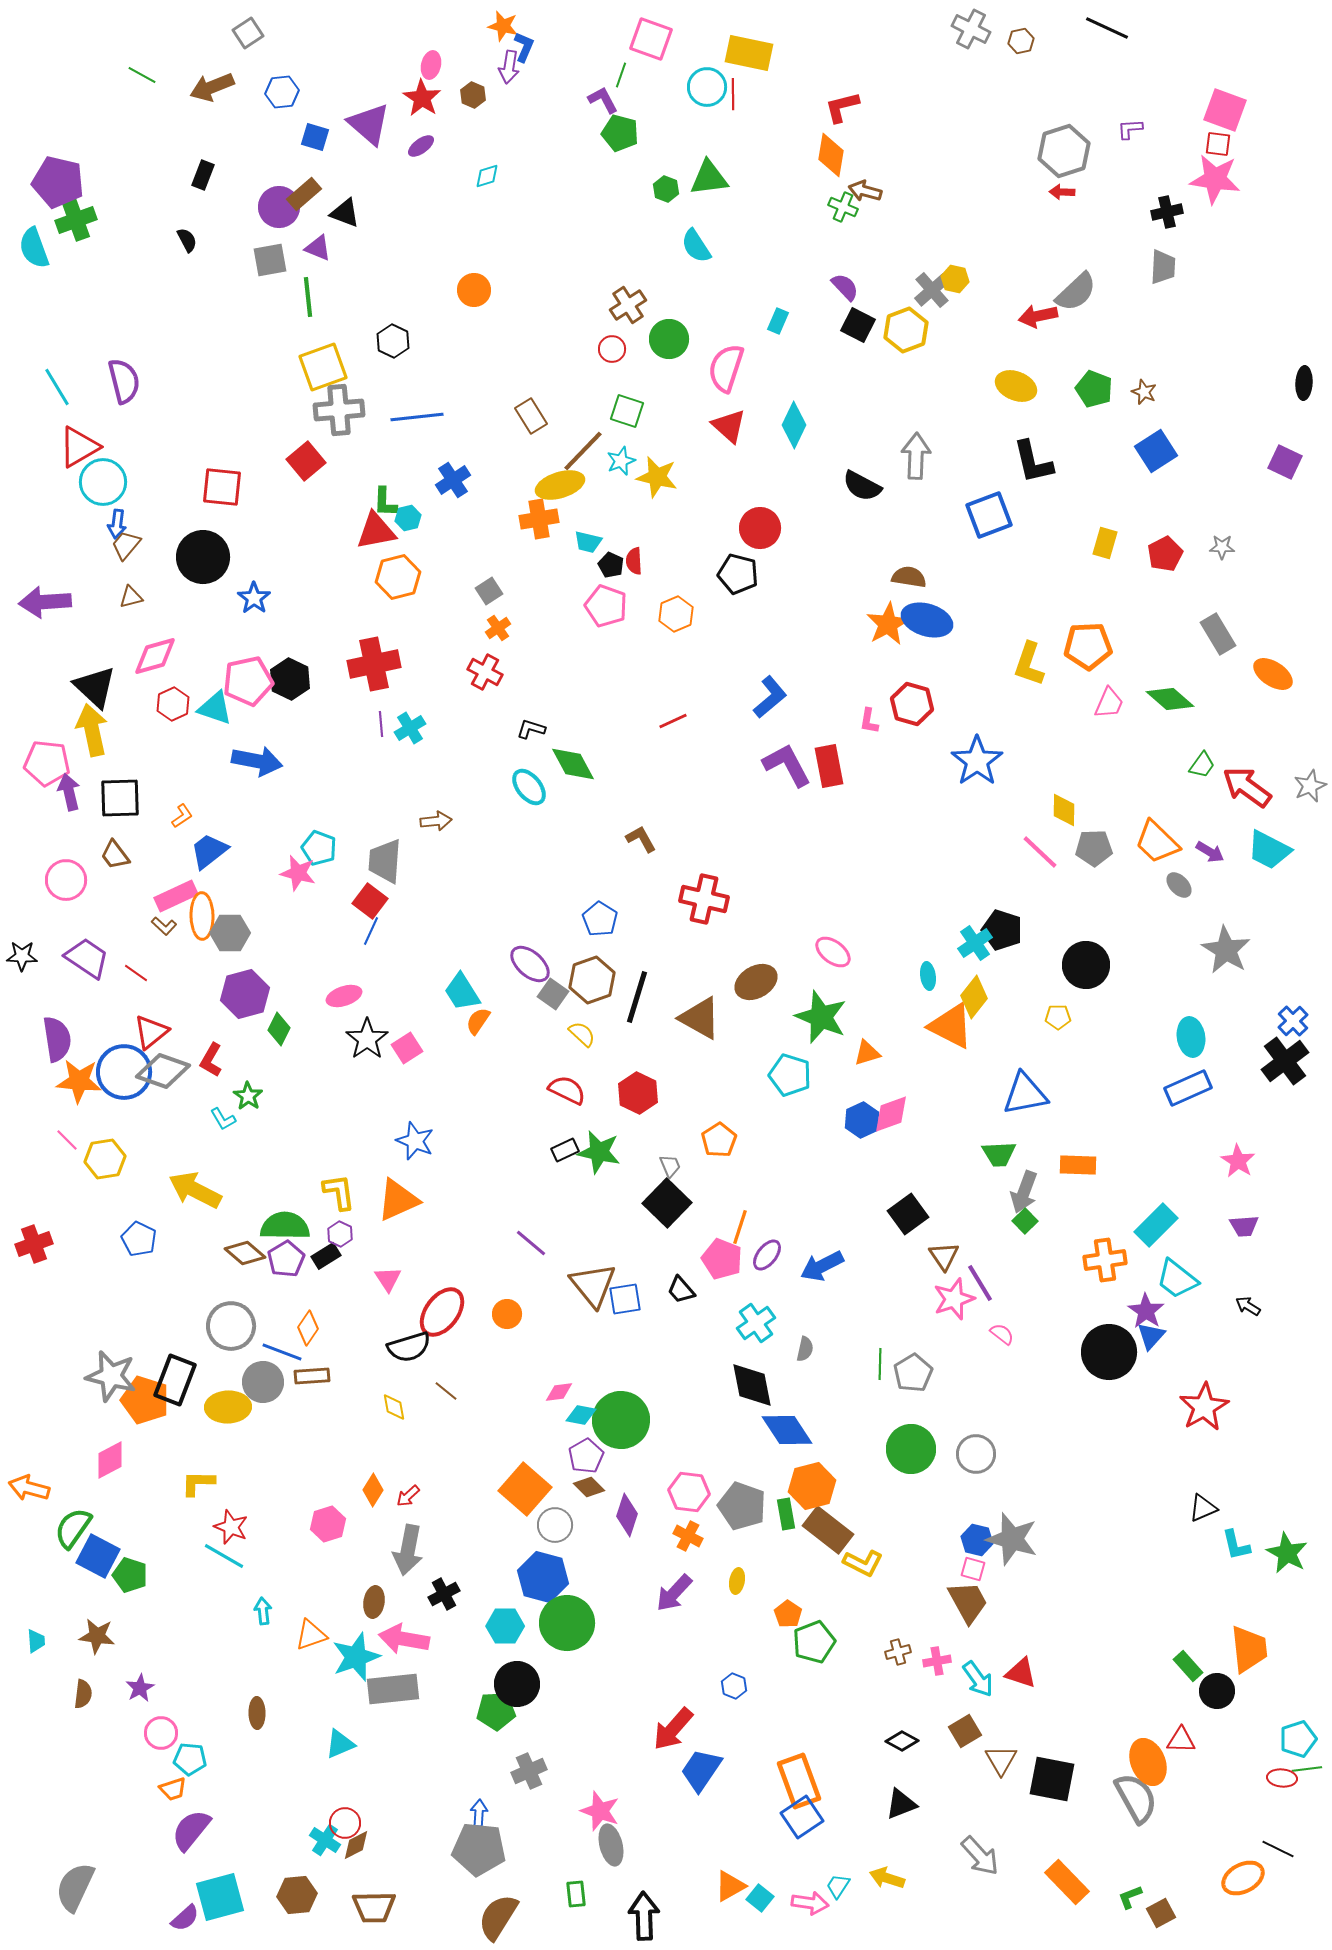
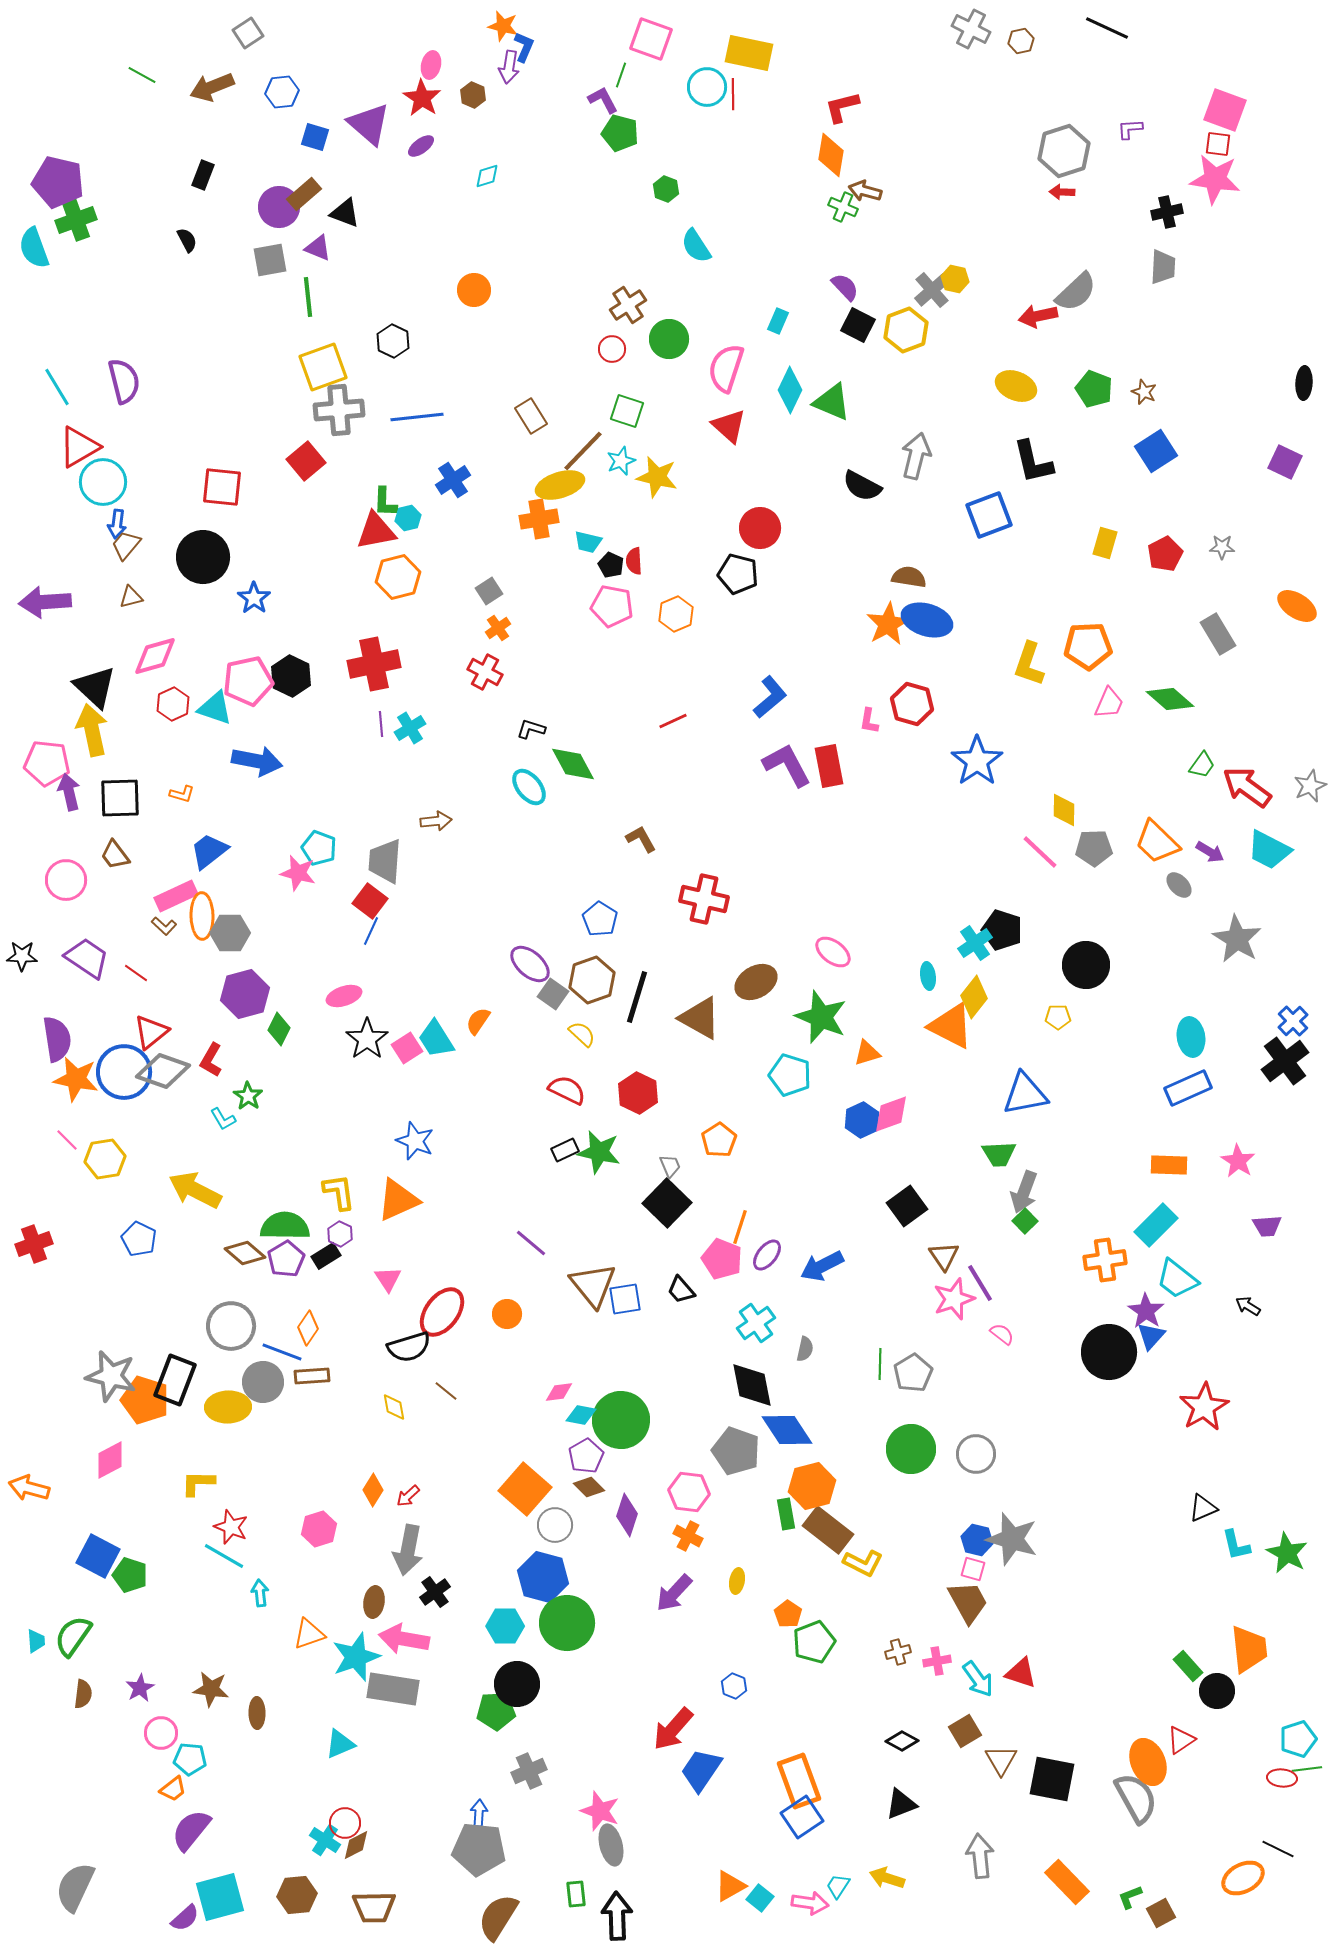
green triangle at (709, 178): moved 123 px right, 224 px down; rotated 30 degrees clockwise
cyan diamond at (794, 425): moved 4 px left, 35 px up
gray arrow at (916, 456): rotated 12 degrees clockwise
pink pentagon at (606, 606): moved 6 px right; rotated 9 degrees counterclockwise
orange ellipse at (1273, 674): moved 24 px right, 68 px up
black hexagon at (290, 679): moved 1 px right, 3 px up
orange L-shape at (182, 816): moved 22 px up; rotated 50 degrees clockwise
gray star at (1226, 950): moved 11 px right, 11 px up
cyan trapezoid at (462, 992): moved 26 px left, 47 px down
orange star at (79, 1081): moved 3 px left, 2 px up; rotated 6 degrees clockwise
orange rectangle at (1078, 1165): moved 91 px right
black square at (908, 1214): moved 1 px left, 8 px up
purple trapezoid at (1244, 1226): moved 23 px right
gray pentagon at (742, 1506): moved 6 px left, 55 px up
pink hexagon at (328, 1524): moved 9 px left, 5 px down
green semicircle at (73, 1528): moved 108 px down
black cross at (444, 1594): moved 9 px left, 2 px up; rotated 8 degrees counterclockwise
cyan arrow at (263, 1611): moved 3 px left, 18 px up
orange triangle at (311, 1635): moved 2 px left, 1 px up
brown star at (97, 1636): moved 114 px right, 53 px down
gray rectangle at (393, 1689): rotated 15 degrees clockwise
red triangle at (1181, 1740): rotated 36 degrees counterclockwise
orange trapezoid at (173, 1789): rotated 20 degrees counterclockwise
gray arrow at (980, 1856): rotated 144 degrees counterclockwise
black arrow at (644, 1916): moved 27 px left
